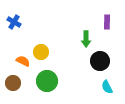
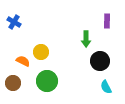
purple rectangle: moved 1 px up
cyan semicircle: moved 1 px left
